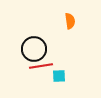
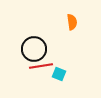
orange semicircle: moved 2 px right, 1 px down
cyan square: moved 2 px up; rotated 24 degrees clockwise
